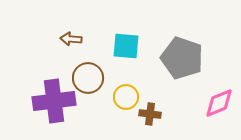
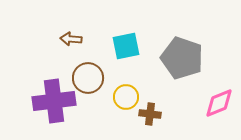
cyan square: rotated 16 degrees counterclockwise
